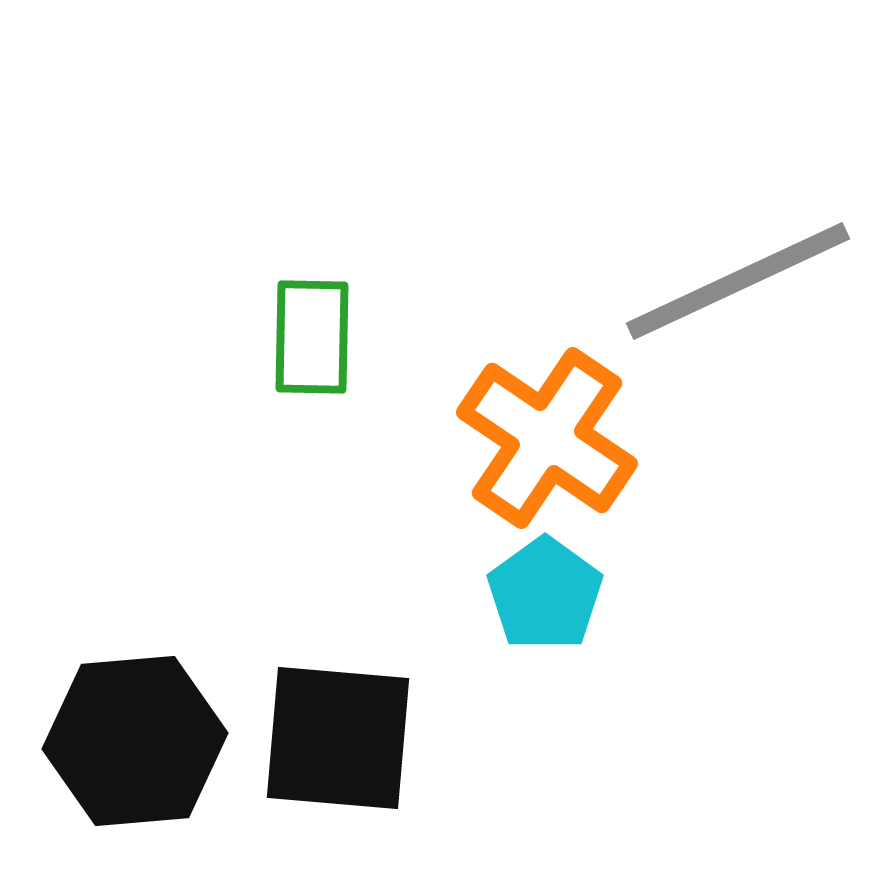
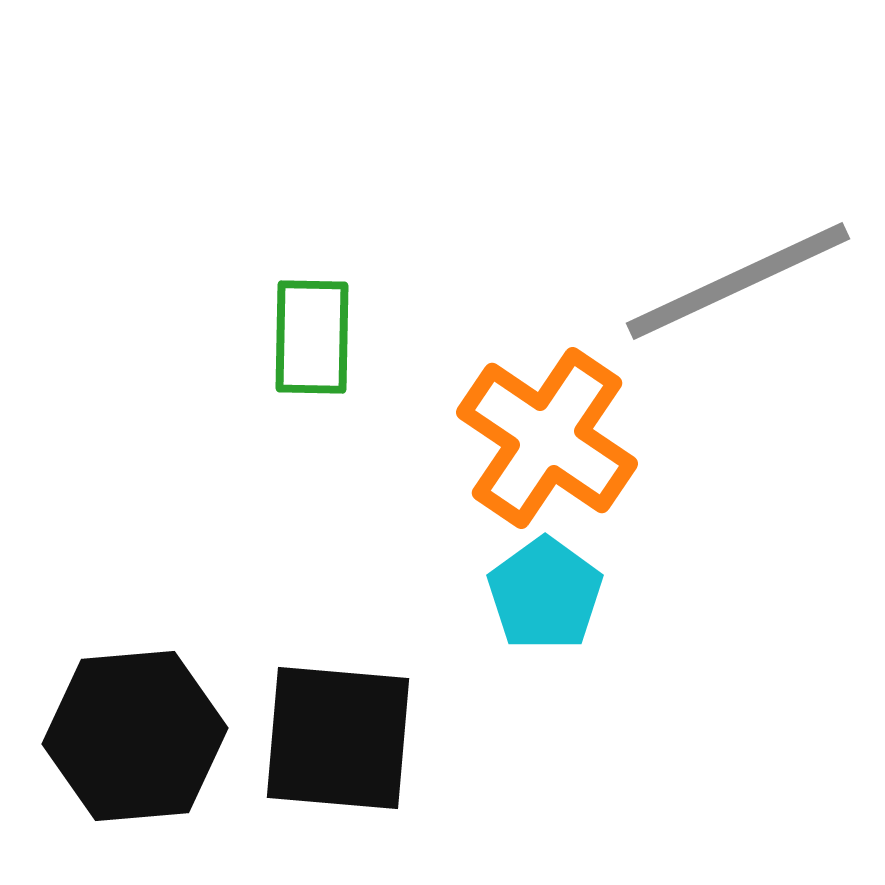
black hexagon: moved 5 px up
